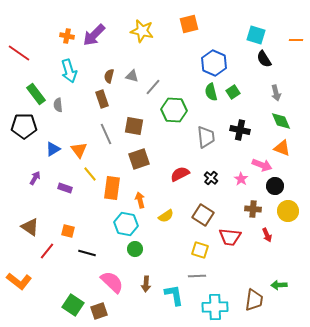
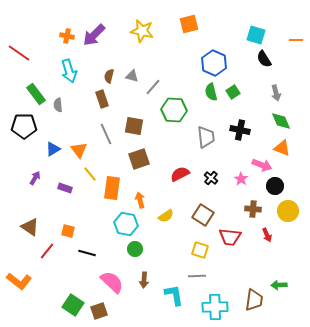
brown arrow at (146, 284): moved 2 px left, 4 px up
